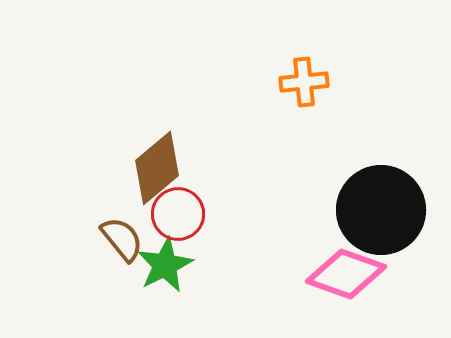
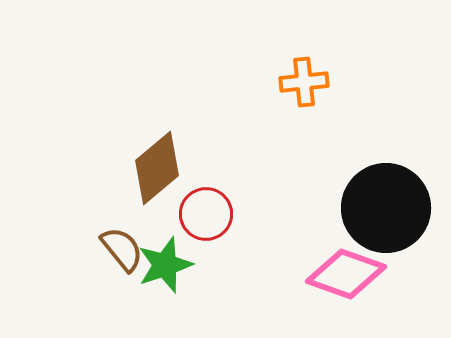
black circle: moved 5 px right, 2 px up
red circle: moved 28 px right
brown semicircle: moved 10 px down
green star: rotated 8 degrees clockwise
